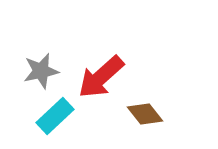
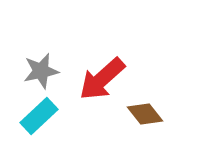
red arrow: moved 1 px right, 2 px down
cyan rectangle: moved 16 px left
